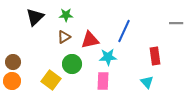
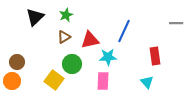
green star: rotated 24 degrees counterclockwise
brown circle: moved 4 px right
yellow square: moved 3 px right
